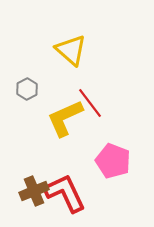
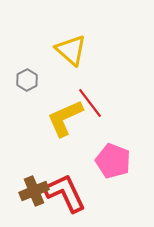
gray hexagon: moved 9 px up
